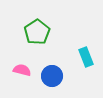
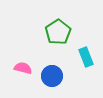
green pentagon: moved 21 px right
pink semicircle: moved 1 px right, 2 px up
